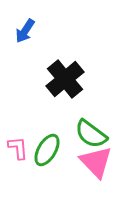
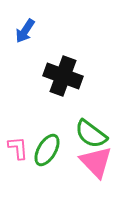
black cross: moved 2 px left, 3 px up; rotated 30 degrees counterclockwise
